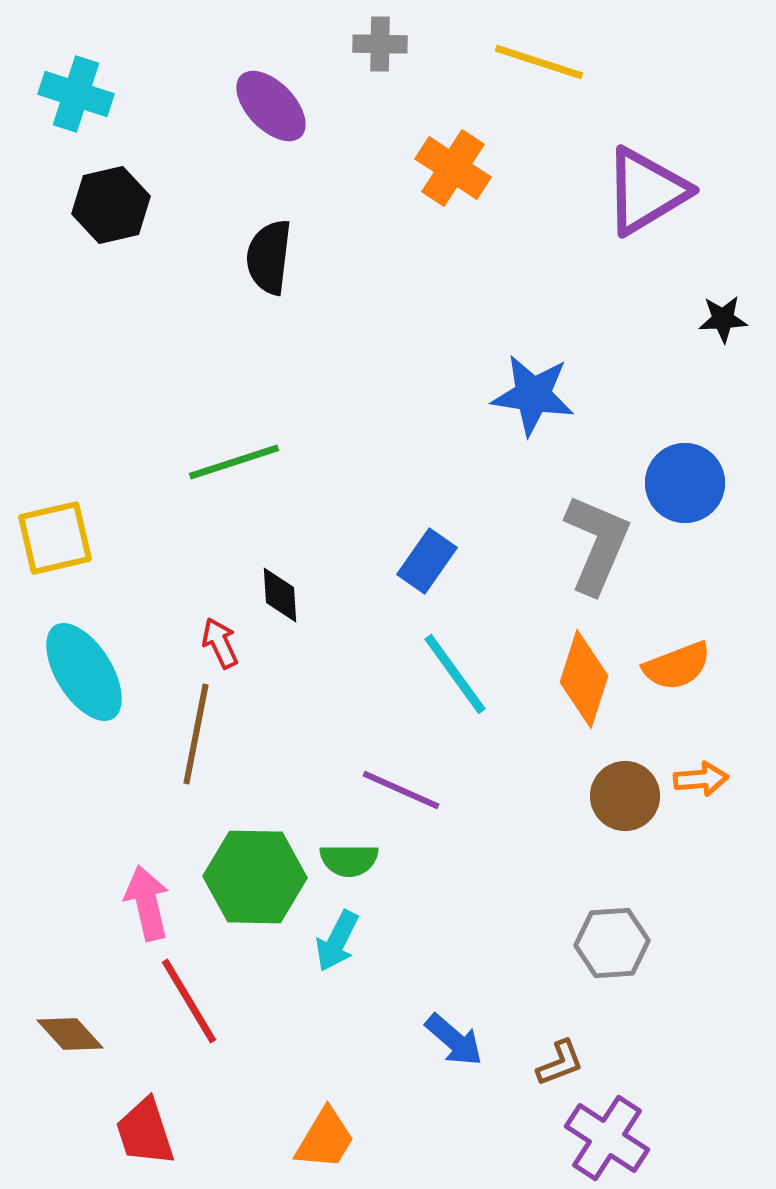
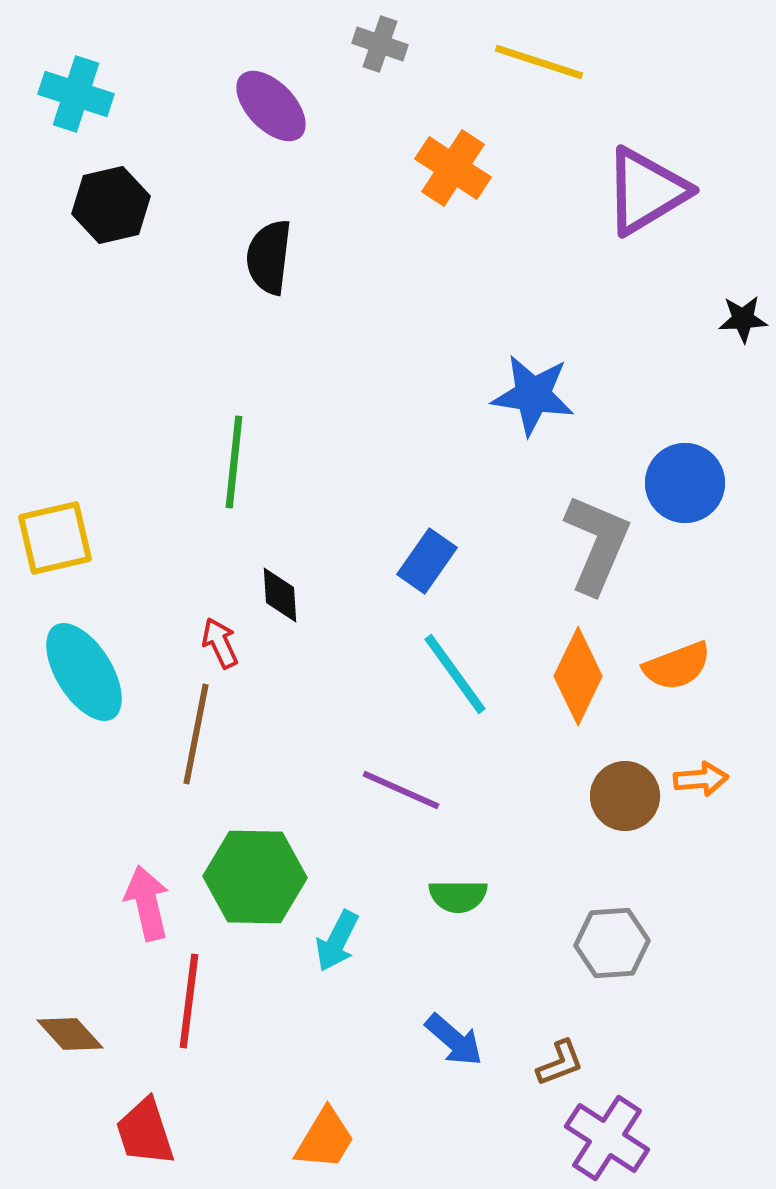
gray cross: rotated 18 degrees clockwise
black star: moved 20 px right
green line: rotated 66 degrees counterclockwise
orange diamond: moved 6 px left, 3 px up; rotated 8 degrees clockwise
green semicircle: moved 109 px right, 36 px down
red line: rotated 38 degrees clockwise
